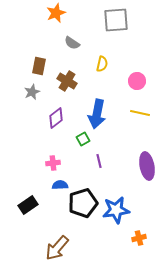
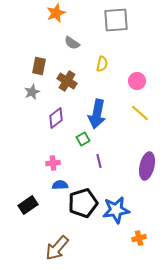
yellow line: rotated 30 degrees clockwise
purple ellipse: rotated 24 degrees clockwise
